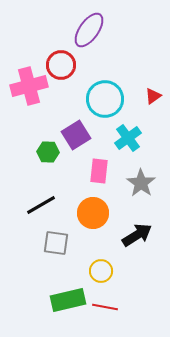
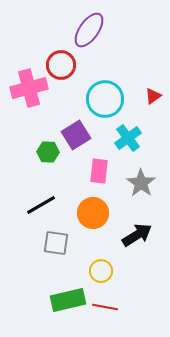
pink cross: moved 2 px down
